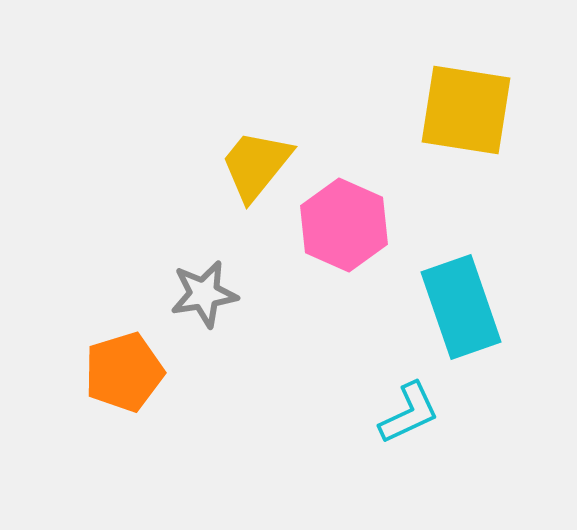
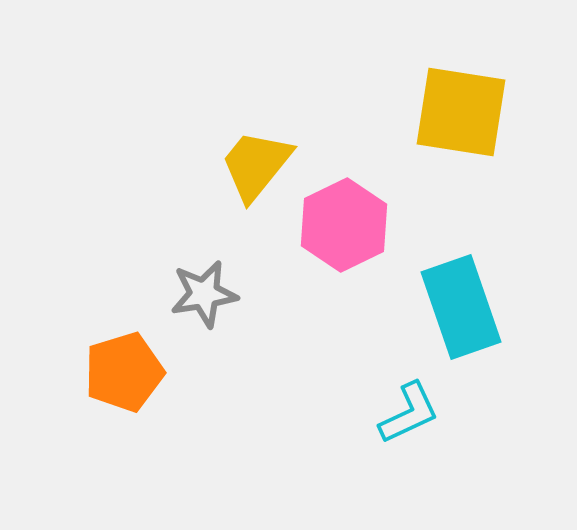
yellow square: moved 5 px left, 2 px down
pink hexagon: rotated 10 degrees clockwise
